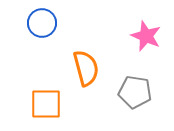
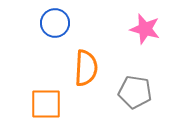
blue circle: moved 13 px right
pink star: moved 1 px left, 7 px up; rotated 8 degrees counterclockwise
orange semicircle: rotated 18 degrees clockwise
